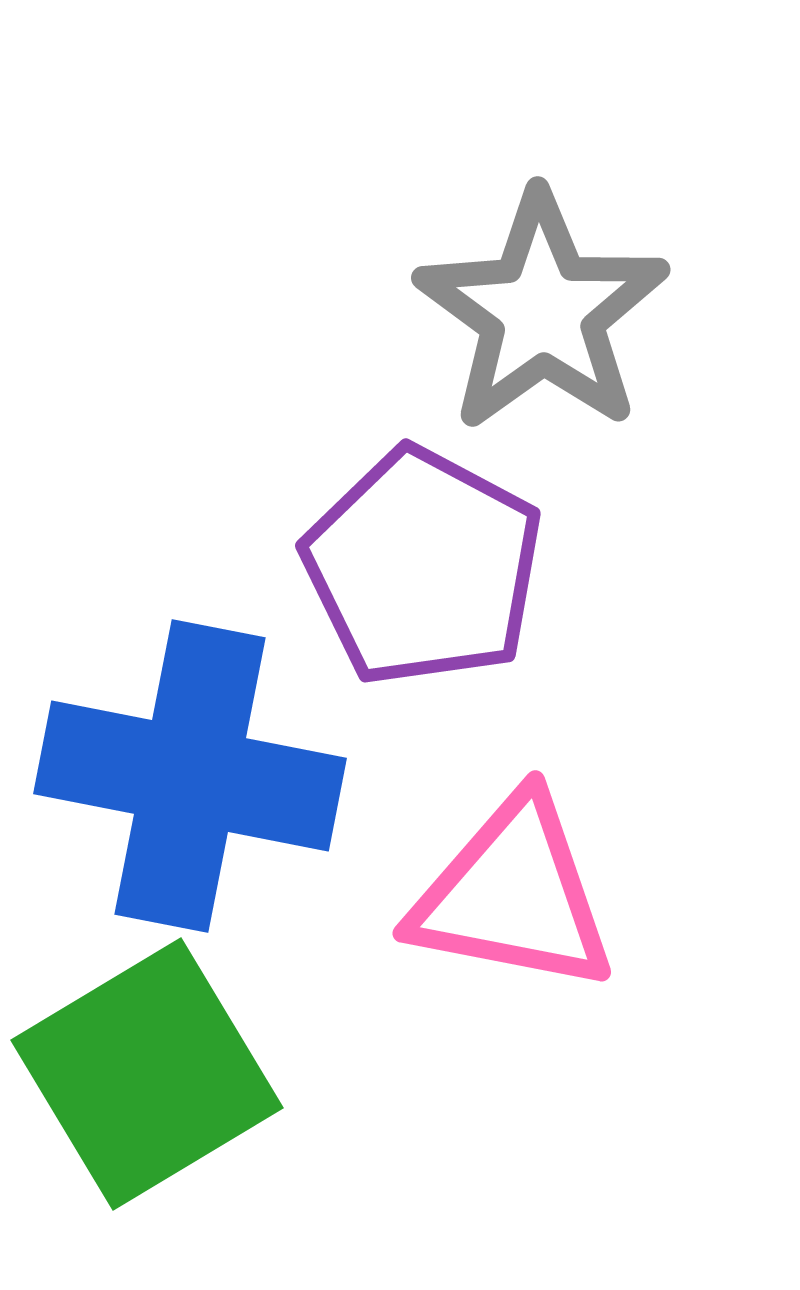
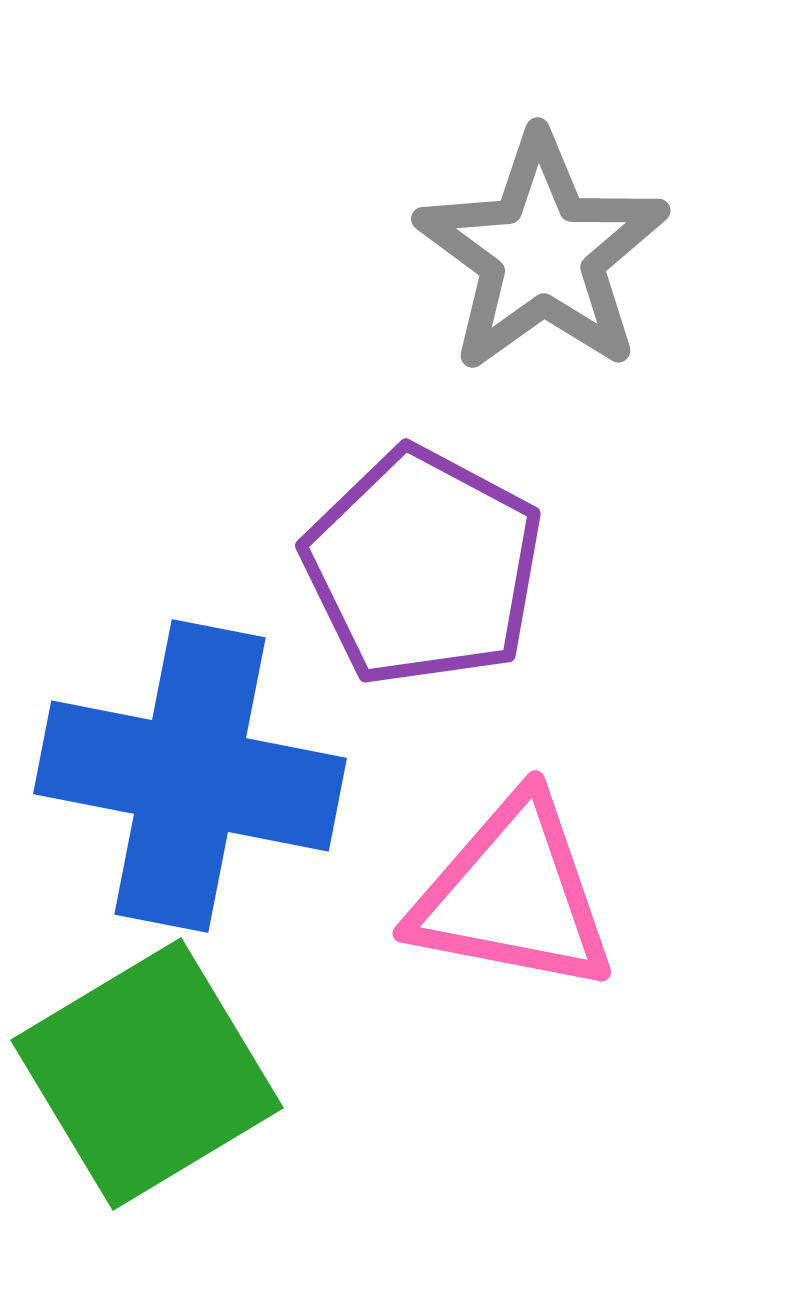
gray star: moved 59 px up
